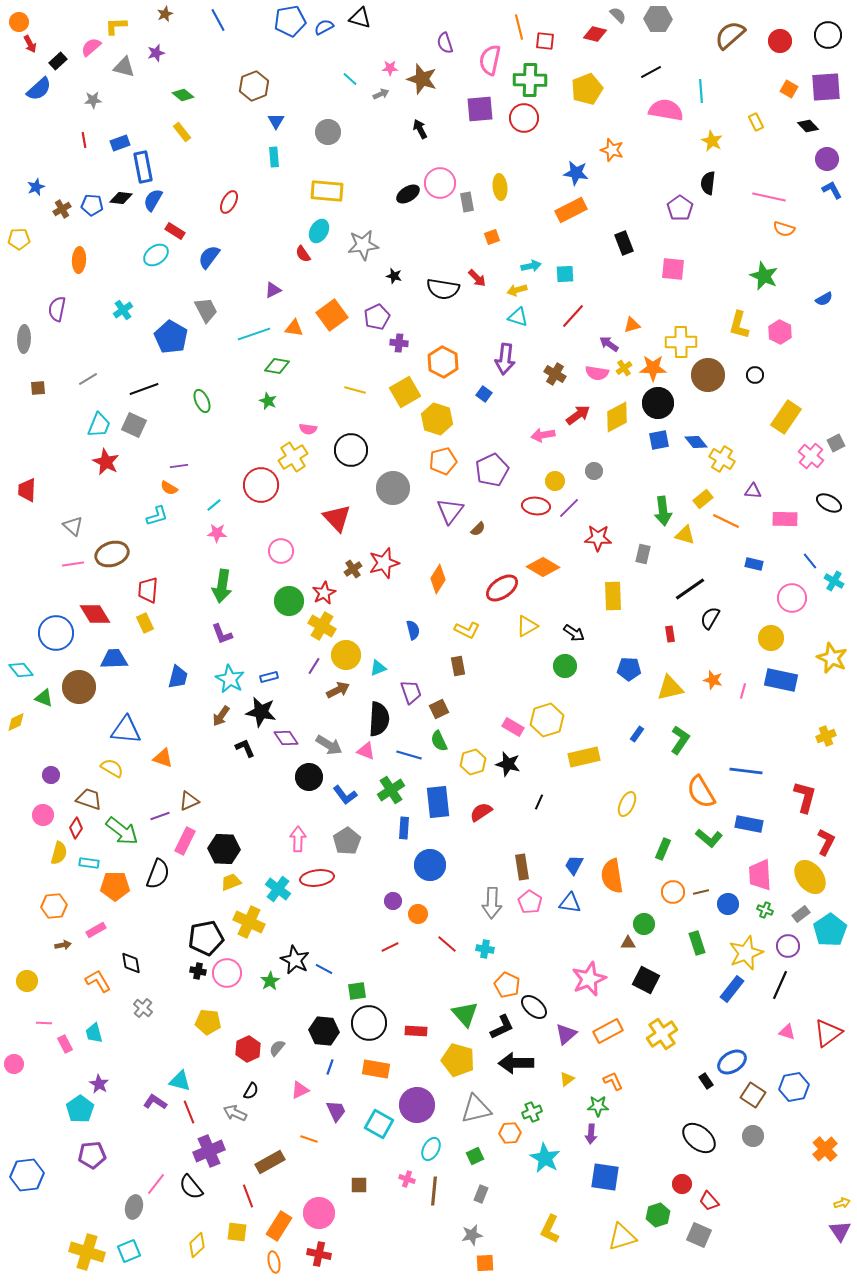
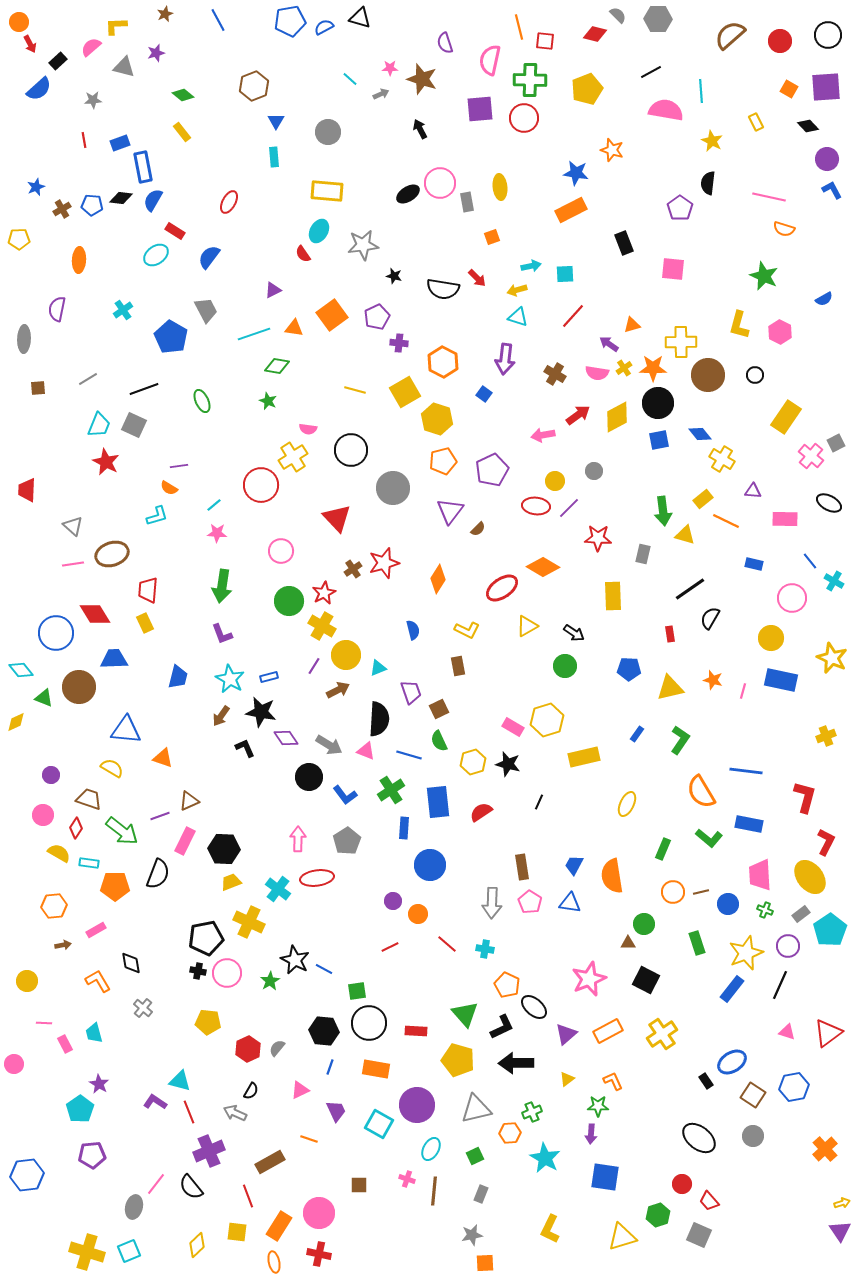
blue diamond at (696, 442): moved 4 px right, 8 px up
yellow semicircle at (59, 853): rotated 75 degrees counterclockwise
